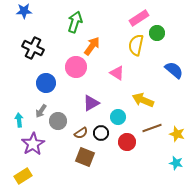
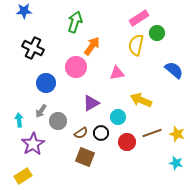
pink triangle: rotated 42 degrees counterclockwise
yellow arrow: moved 2 px left
brown line: moved 5 px down
